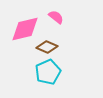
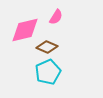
pink semicircle: rotated 84 degrees clockwise
pink diamond: moved 1 px down
